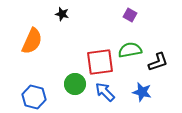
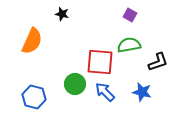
green semicircle: moved 1 px left, 5 px up
red square: rotated 12 degrees clockwise
